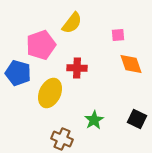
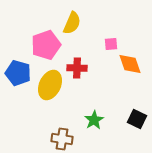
yellow semicircle: rotated 15 degrees counterclockwise
pink square: moved 7 px left, 9 px down
pink pentagon: moved 5 px right
orange diamond: moved 1 px left
yellow ellipse: moved 8 px up
brown cross: rotated 15 degrees counterclockwise
